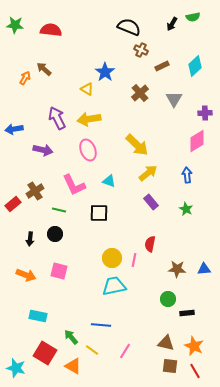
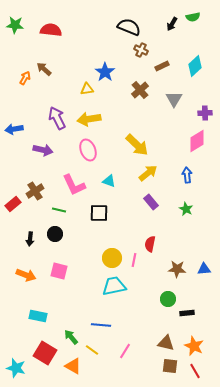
yellow triangle at (87, 89): rotated 40 degrees counterclockwise
brown cross at (140, 93): moved 3 px up
